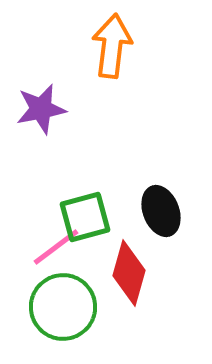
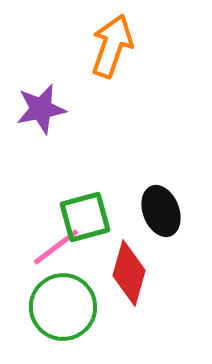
orange arrow: rotated 12 degrees clockwise
